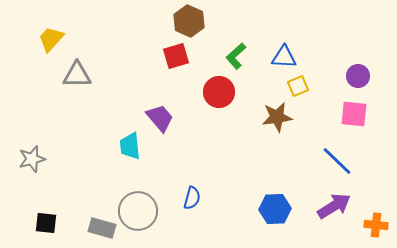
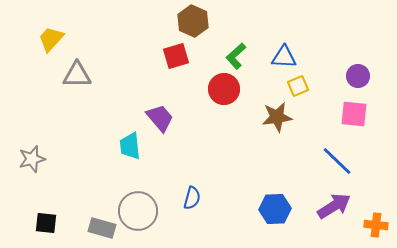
brown hexagon: moved 4 px right
red circle: moved 5 px right, 3 px up
